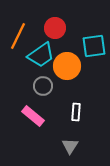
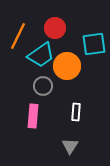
cyan square: moved 2 px up
pink rectangle: rotated 55 degrees clockwise
